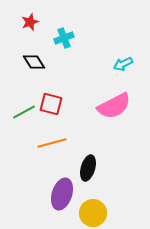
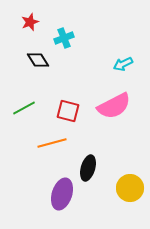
black diamond: moved 4 px right, 2 px up
red square: moved 17 px right, 7 px down
green line: moved 4 px up
yellow circle: moved 37 px right, 25 px up
